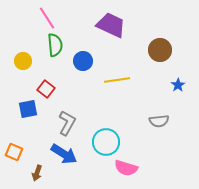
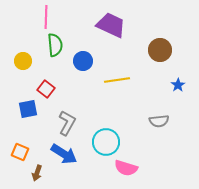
pink line: moved 1 px left, 1 px up; rotated 35 degrees clockwise
orange square: moved 6 px right
